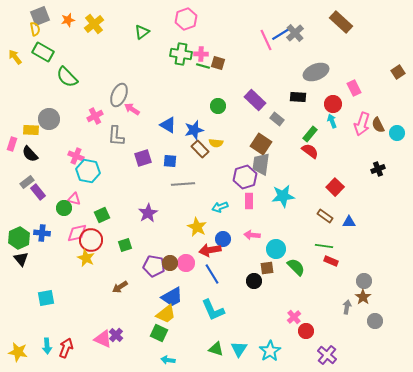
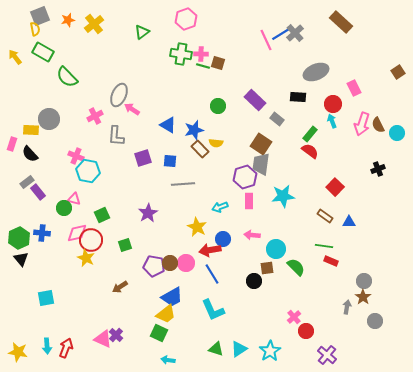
cyan triangle at (239, 349): rotated 24 degrees clockwise
